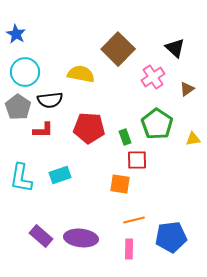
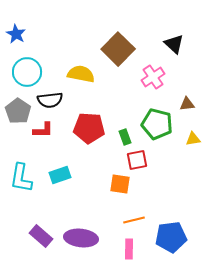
black triangle: moved 1 px left, 4 px up
cyan circle: moved 2 px right
brown triangle: moved 15 px down; rotated 28 degrees clockwise
gray pentagon: moved 4 px down
green pentagon: rotated 20 degrees counterclockwise
red square: rotated 10 degrees counterclockwise
